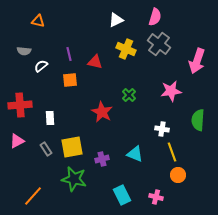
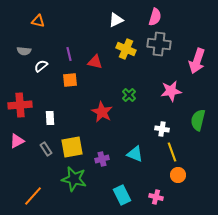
gray cross: rotated 30 degrees counterclockwise
green semicircle: rotated 10 degrees clockwise
